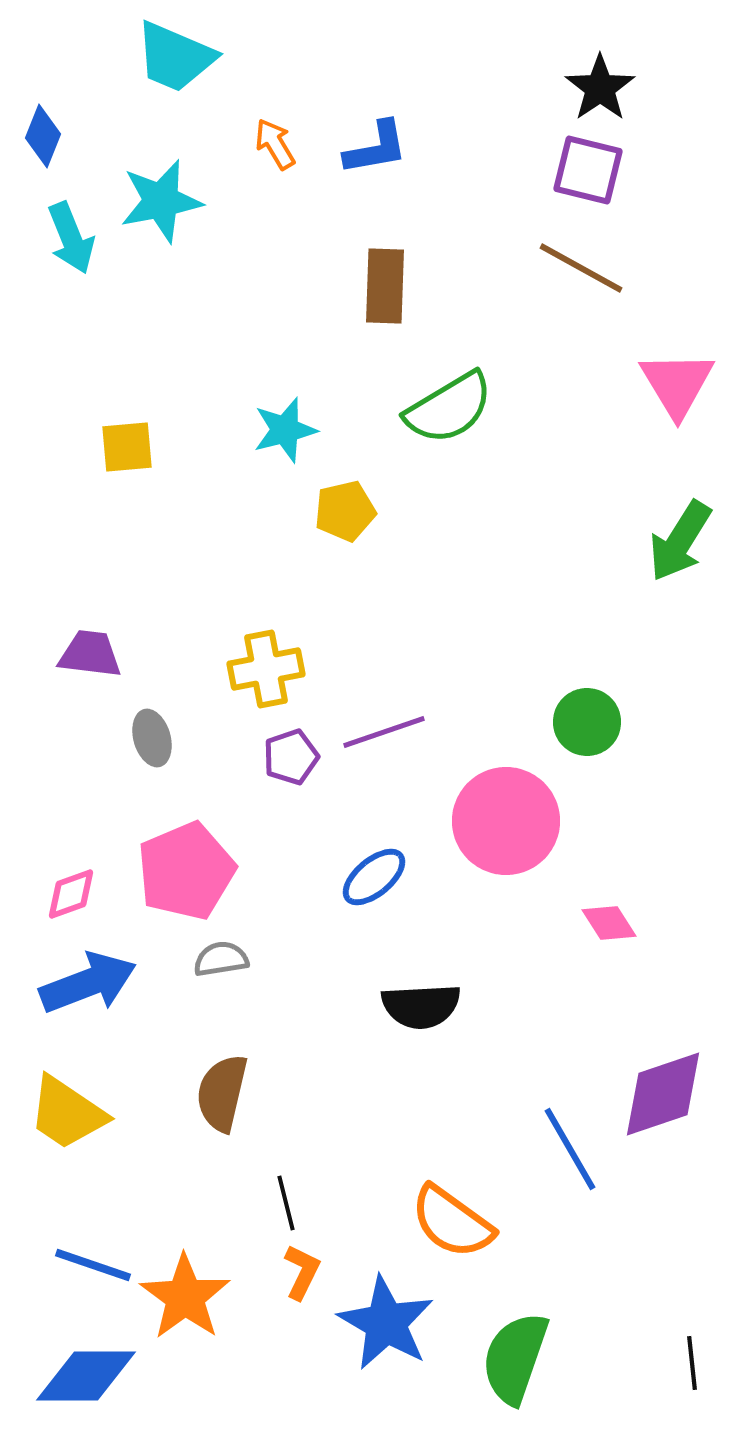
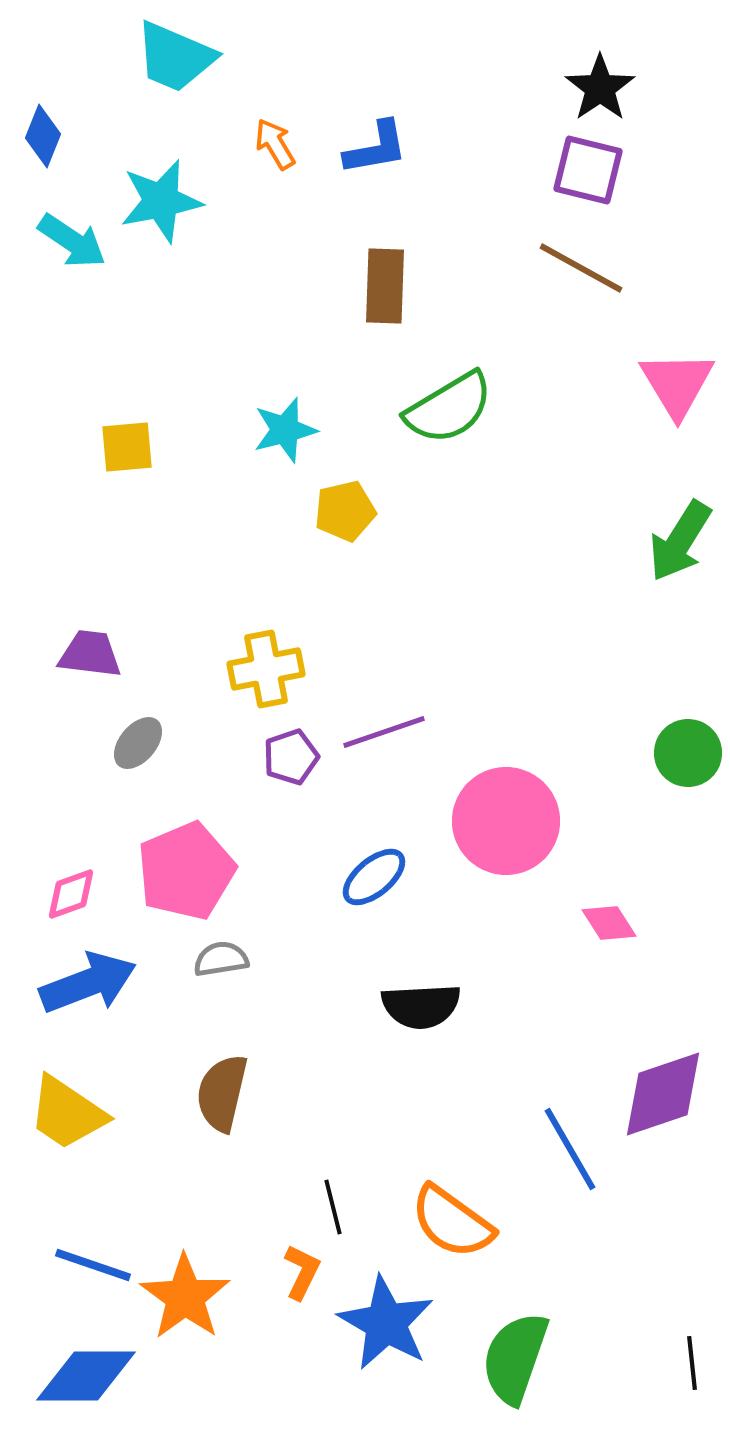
cyan arrow at (71, 238): moved 1 px right, 3 px down; rotated 34 degrees counterclockwise
green circle at (587, 722): moved 101 px right, 31 px down
gray ellipse at (152, 738): moved 14 px left, 5 px down; rotated 56 degrees clockwise
black line at (286, 1203): moved 47 px right, 4 px down
